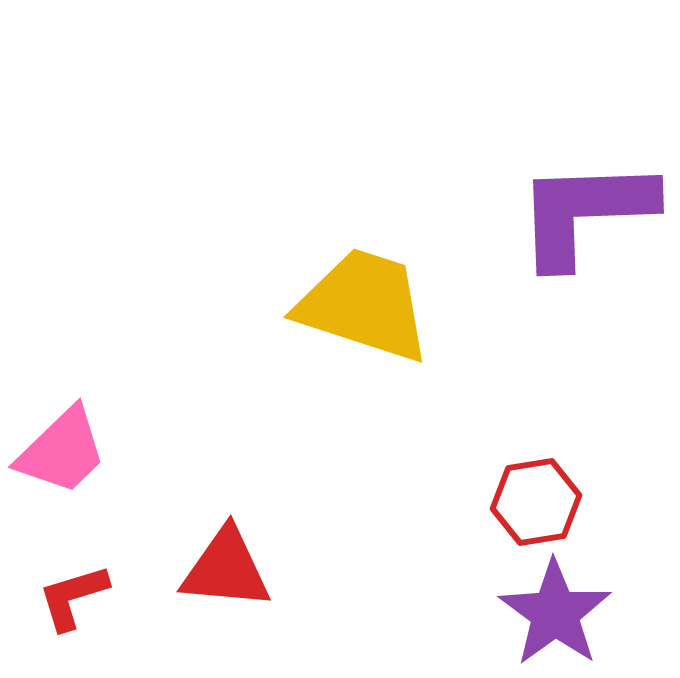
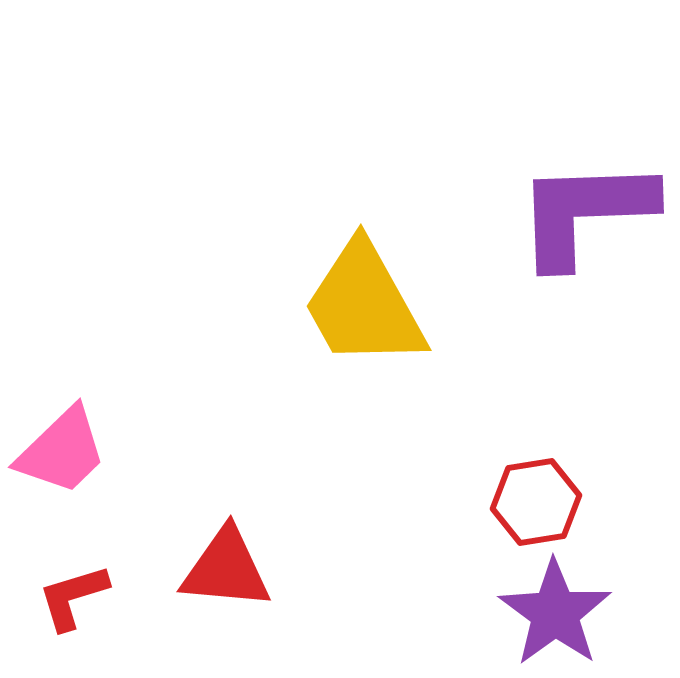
yellow trapezoid: rotated 137 degrees counterclockwise
